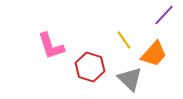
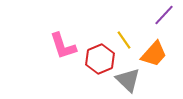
pink L-shape: moved 12 px right
red hexagon: moved 10 px right, 8 px up; rotated 20 degrees clockwise
gray triangle: moved 2 px left, 1 px down
